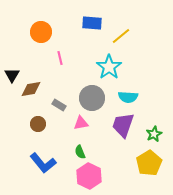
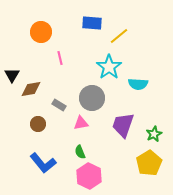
yellow line: moved 2 px left
cyan semicircle: moved 10 px right, 13 px up
